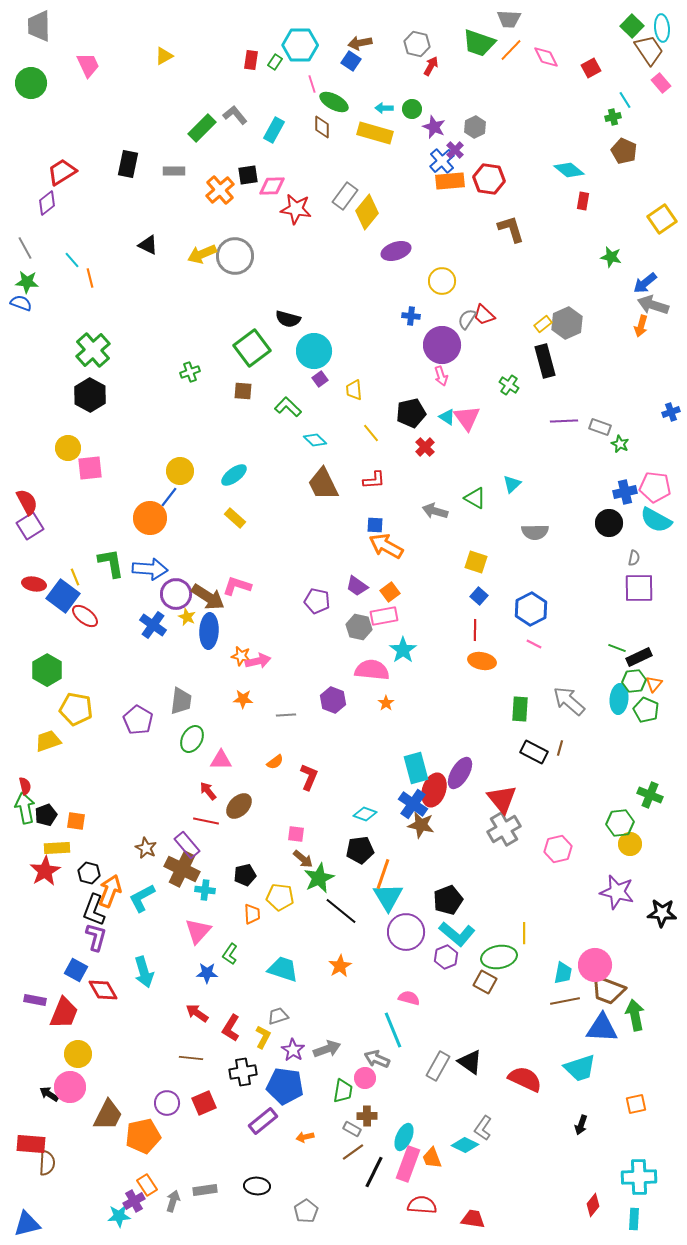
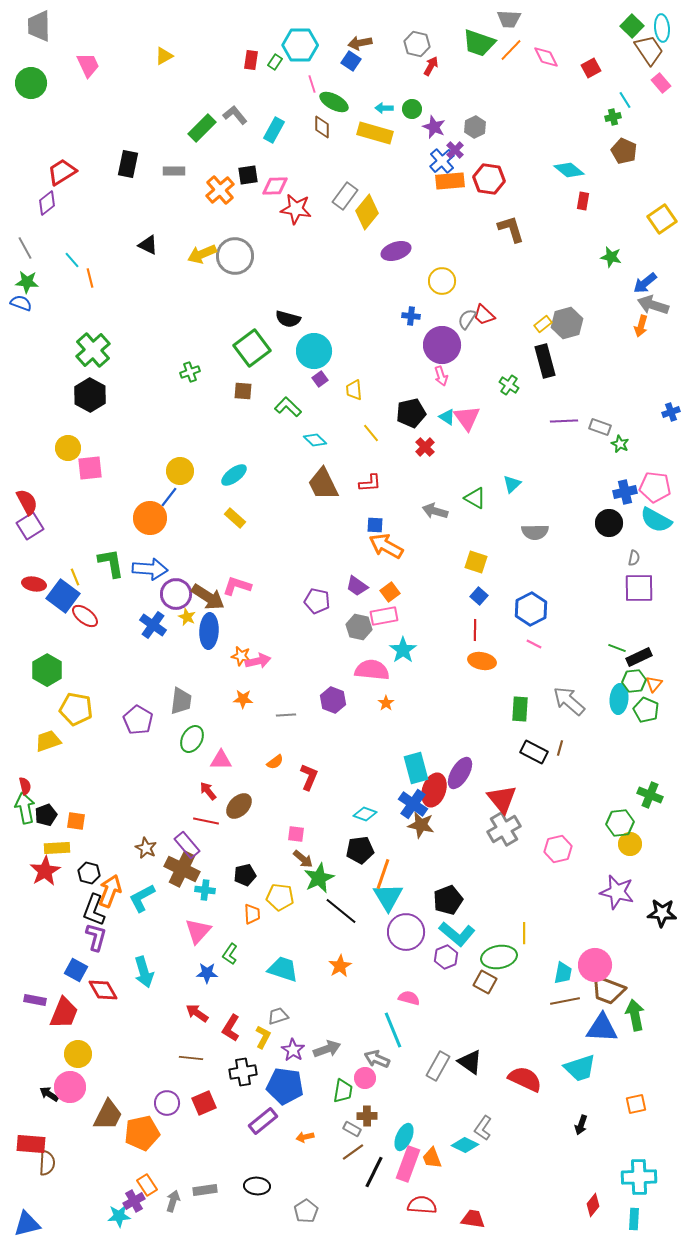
pink diamond at (272, 186): moved 3 px right
gray hexagon at (567, 323): rotated 8 degrees clockwise
red L-shape at (374, 480): moved 4 px left, 3 px down
orange pentagon at (143, 1136): moved 1 px left, 3 px up
